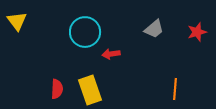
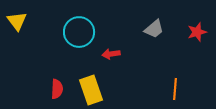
cyan circle: moved 6 px left
yellow rectangle: moved 1 px right
